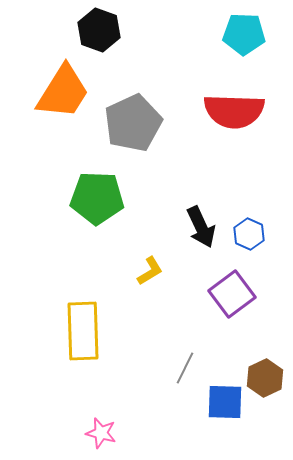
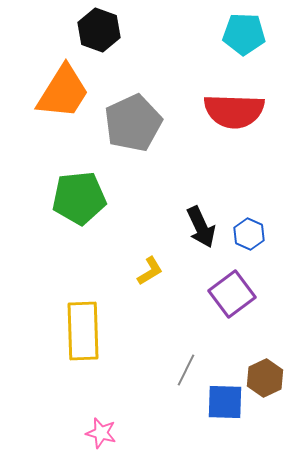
green pentagon: moved 18 px left; rotated 8 degrees counterclockwise
gray line: moved 1 px right, 2 px down
